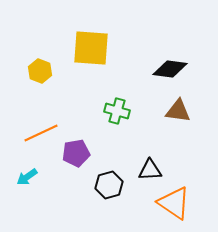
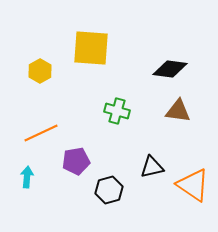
yellow hexagon: rotated 10 degrees clockwise
purple pentagon: moved 8 px down
black triangle: moved 2 px right, 3 px up; rotated 10 degrees counterclockwise
cyan arrow: rotated 130 degrees clockwise
black hexagon: moved 5 px down
orange triangle: moved 19 px right, 18 px up
